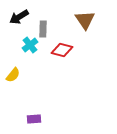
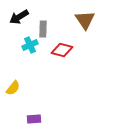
cyan cross: rotated 14 degrees clockwise
yellow semicircle: moved 13 px down
